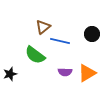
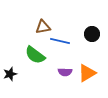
brown triangle: rotated 28 degrees clockwise
